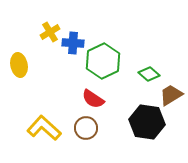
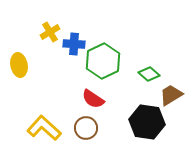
blue cross: moved 1 px right, 1 px down
